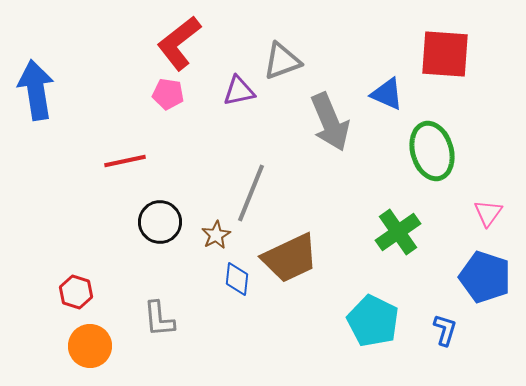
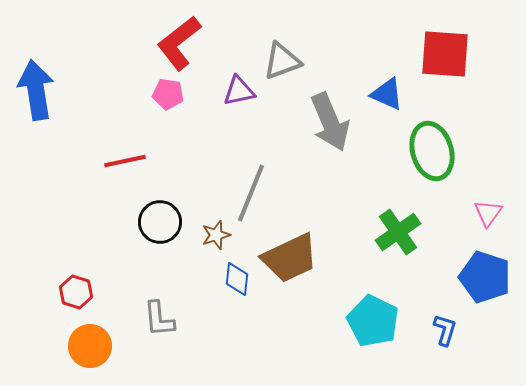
brown star: rotated 12 degrees clockwise
